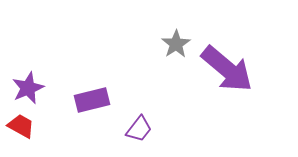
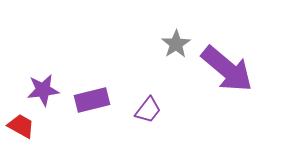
purple star: moved 15 px right, 2 px down; rotated 16 degrees clockwise
purple trapezoid: moved 9 px right, 19 px up
